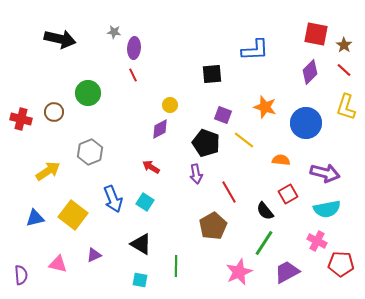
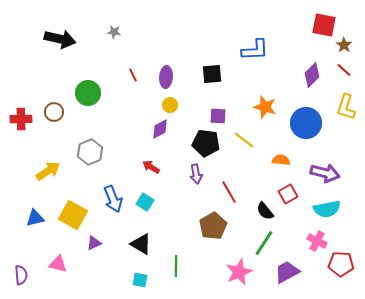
red square at (316, 34): moved 8 px right, 9 px up
purple ellipse at (134, 48): moved 32 px right, 29 px down
purple diamond at (310, 72): moved 2 px right, 3 px down
purple square at (223, 115): moved 5 px left, 1 px down; rotated 18 degrees counterclockwise
red cross at (21, 119): rotated 15 degrees counterclockwise
black pentagon at (206, 143): rotated 12 degrees counterclockwise
yellow square at (73, 215): rotated 8 degrees counterclockwise
purple triangle at (94, 255): moved 12 px up
